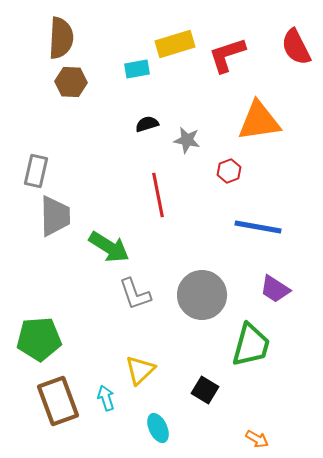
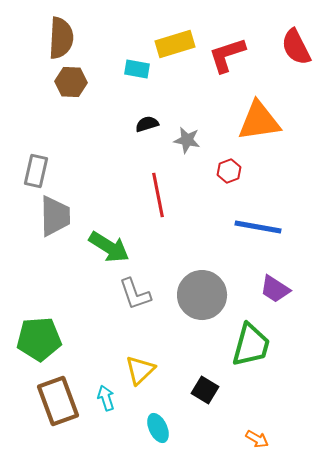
cyan rectangle: rotated 20 degrees clockwise
